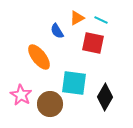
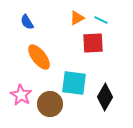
blue semicircle: moved 30 px left, 9 px up
red square: rotated 15 degrees counterclockwise
